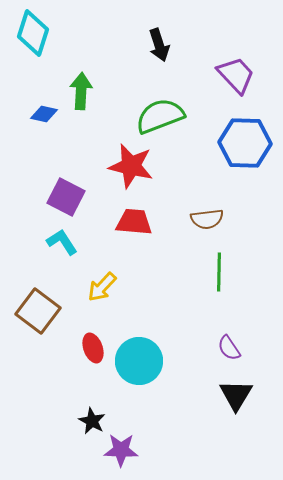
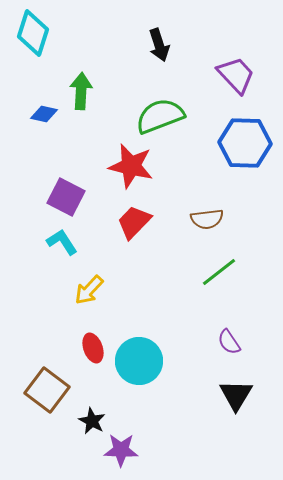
red trapezoid: rotated 51 degrees counterclockwise
green line: rotated 51 degrees clockwise
yellow arrow: moved 13 px left, 3 px down
brown square: moved 9 px right, 79 px down
purple semicircle: moved 6 px up
